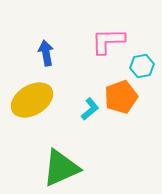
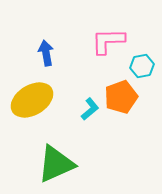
green triangle: moved 5 px left, 4 px up
